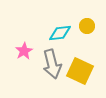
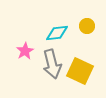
cyan diamond: moved 3 px left
pink star: moved 1 px right
